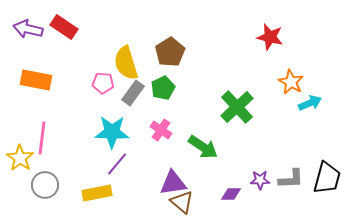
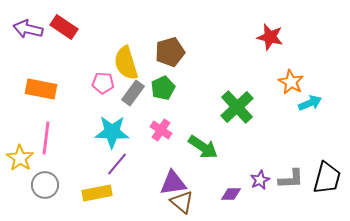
brown pentagon: rotated 16 degrees clockwise
orange rectangle: moved 5 px right, 9 px down
pink line: moved 4 px right
purple star: rotated 24 degrees counterclockwise
